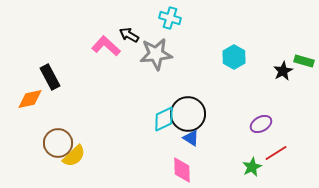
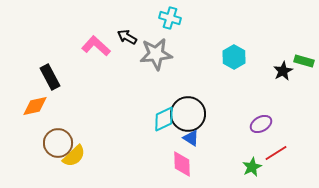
black arrow: moved 2 px left, 2 px down
pink L-shape: moved 10 px left
orange diamond: moved 5 px right, 7 px down
pink diamond: moved 6 px up
